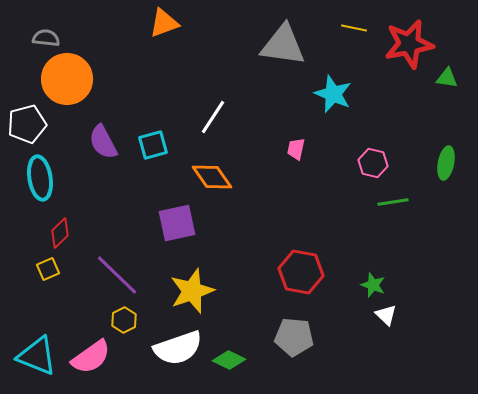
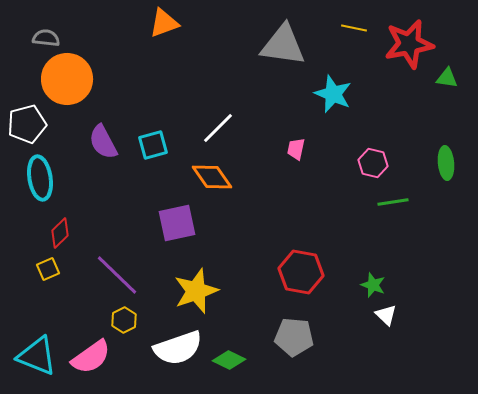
white line: moved 5 px right, 11 px down; rotated 12 degrees clockwise
green ellipse: rotated 16 degrees counterclockwise
yellow star: moved 4 px right
